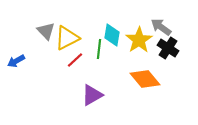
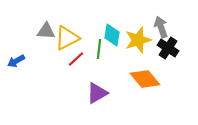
gray arrow: rotated 35 degrees clockwise
gray triangle: rotated 42 degrees counterclockwise
yellow star: moved 1 px left; rotated 16 degrees clockwise
red line: moved 1 px right, 1 px up
purple triangle: moved 5 px right, 2 px up
